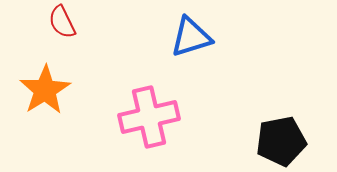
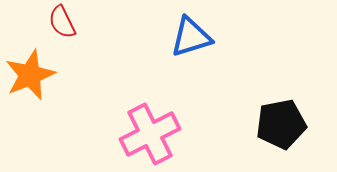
orange star: moved 15 px left, 15 px up; rotated 9 degrees clockwise
pink cross: moved 1 px right, 17 px down; rotated 14 degrees counterclockwise
black pentagon: moved 17 px up
